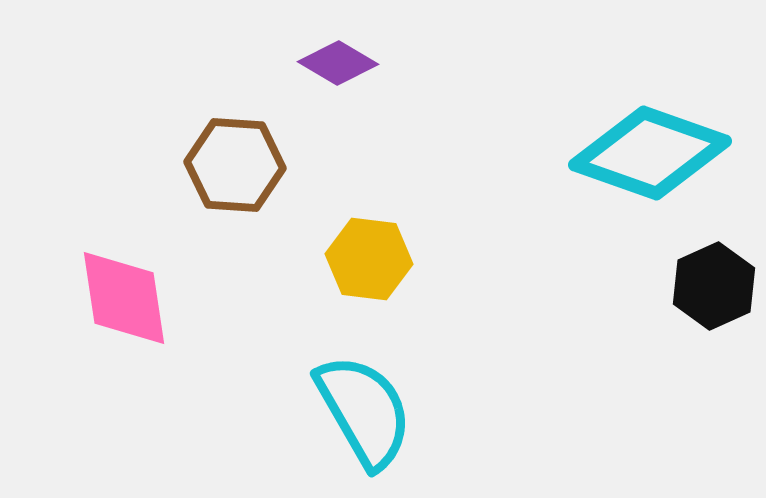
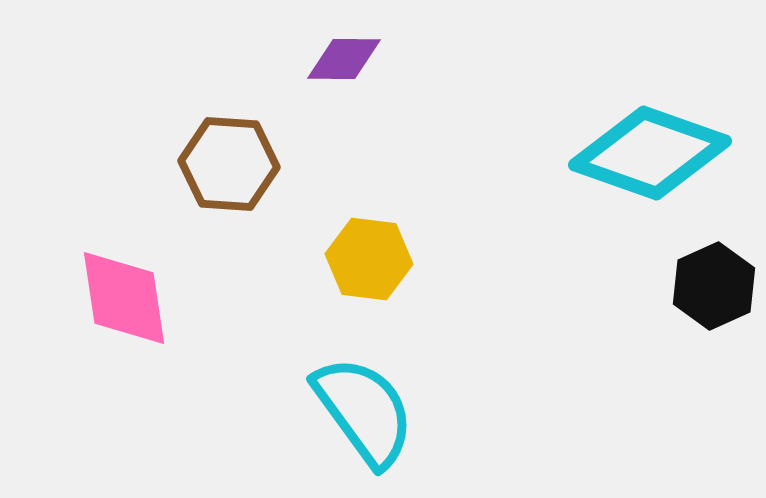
purple diamond: moved 6 px right, 4 px up; rotated 30 degrees counterclockwise
brown hexagon: moved 6 px left, 1 px up
cyan semicircle: rotated 6 degrees counterclockwise
